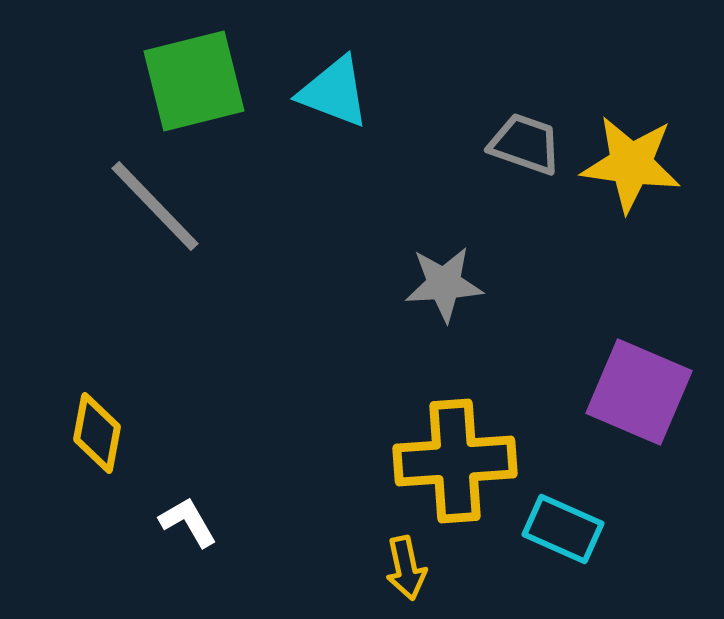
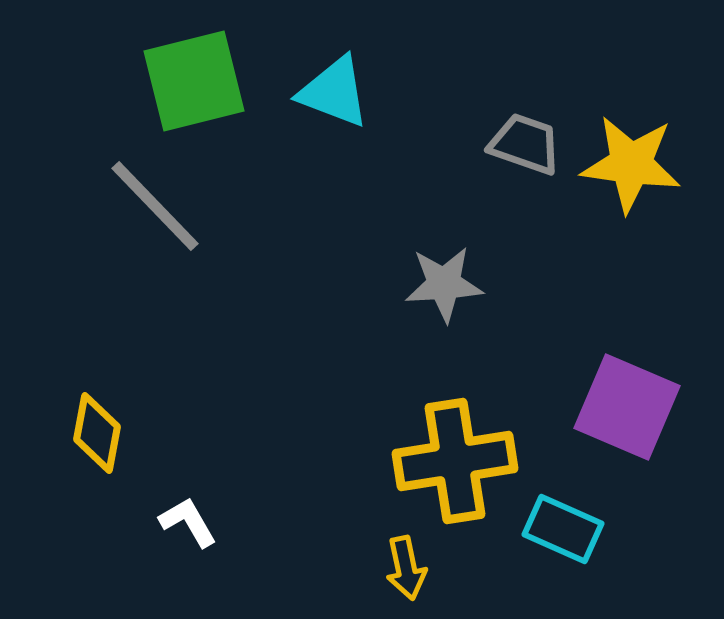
purple square: moved 12 px left, 15 px down
yellow cross: rotated 5 degrees counterclockwise
